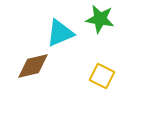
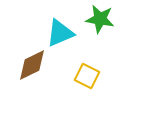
brown diamond: moved 1 px left, 1 px up; rotated 12 degrees counterclockwise
yellow square: moved 15 px left
